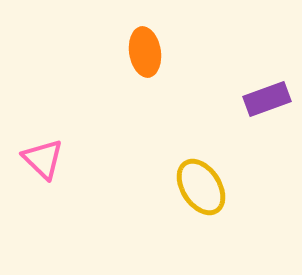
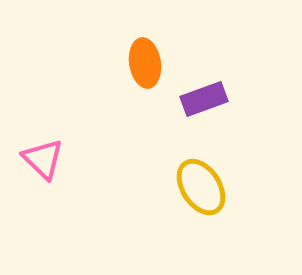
orange ellipse: moved 11 px down
purple rectangle: moved 63 px left
